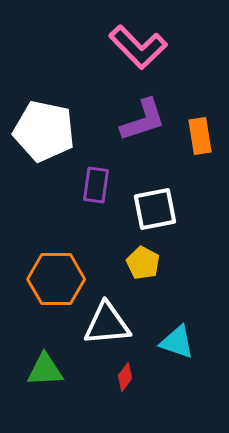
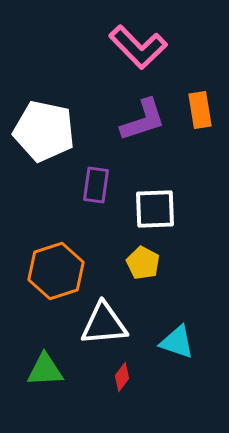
orange rectangle: moved 26 px up
white square: rotated 9 degrees clockwise
orange hexagon: moved 8 px up; rotated 18 degrees counterclockwise
white triangle: moved 3 px left
red diamond: moved 3 px left
